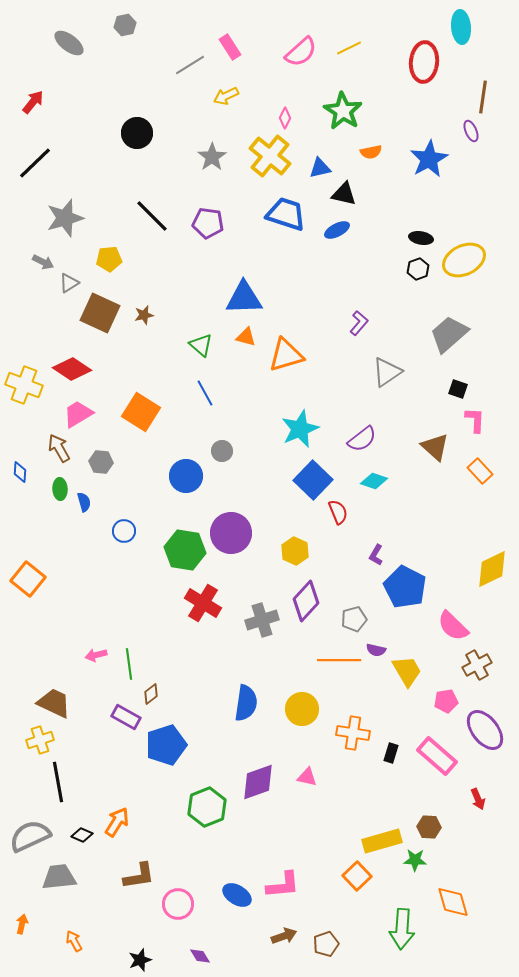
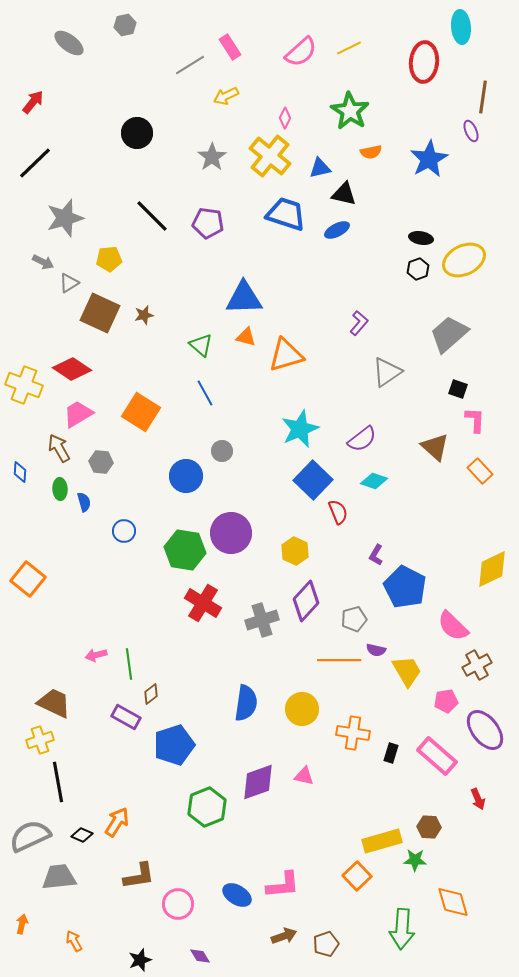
green star at (343, 111): moved 7 px right
blue pentagon at (166, 745): moved 8 px right
pink triangle at (307, 777): moved 3 px left, 1 px up
